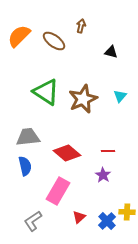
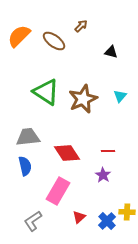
brown arrow: rotated 32 degrees clockwise
red diamond: rotated 16 degrees clockwise
